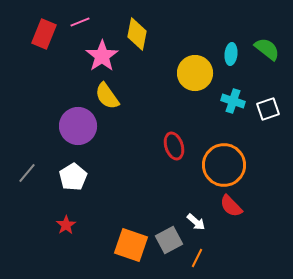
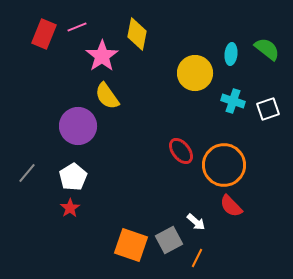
pink line: moved 3 px left, 5 px down
red ellipse: moved 7 px right, 5 px down; rotated 20 degrees counterclockwise
red star: moved 4 px right, 17 px up
